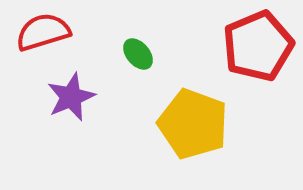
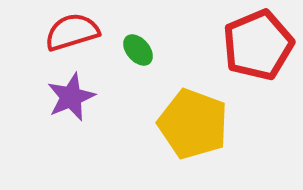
red semicircle: moved 29 px right
red pentagon: moved 1 px up
green ellipse: moved 4 px up
